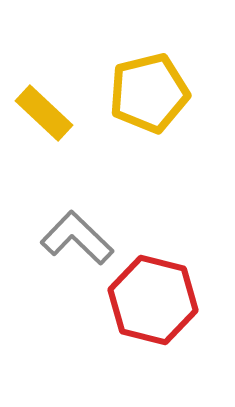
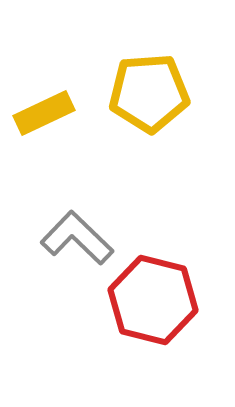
yellow pentagon: rotated 10 degrees clockwise
yellow rectangle: rotated 68 degrees counterclockwise
